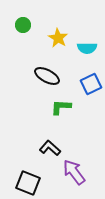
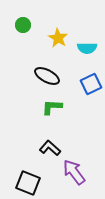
green L-shape: moved 9 px left
